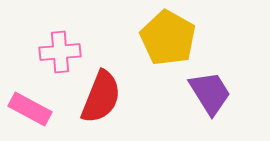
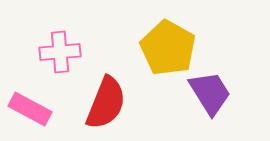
yellow pentagon: moved 10 px down
red semicircle: moved 5 px right, 6 px down
